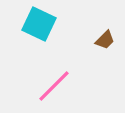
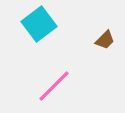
cyan square: rotated 28 degrees clockwise
